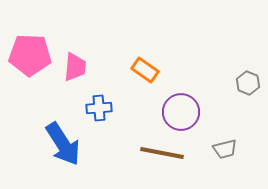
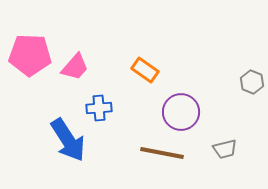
pink trapezoid: rotated 36 degrees clockwise
gray hexagon: moved 4 px right, 1 px up
blue arrow: moved 5 px right, 4 px up
